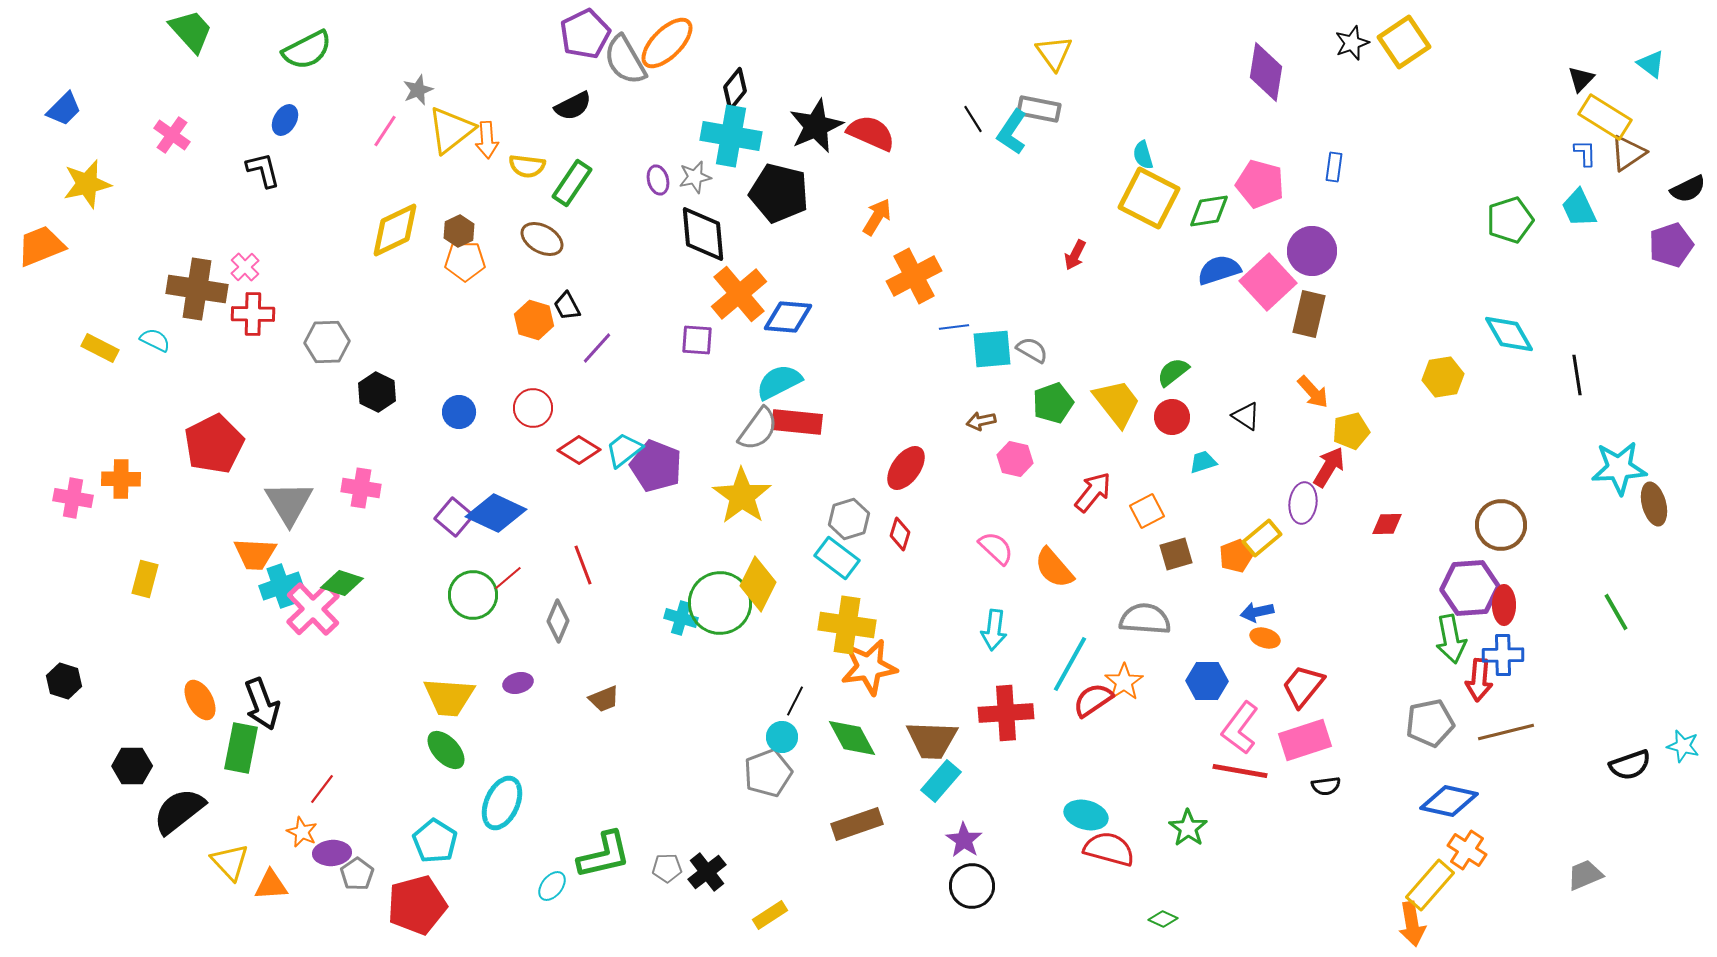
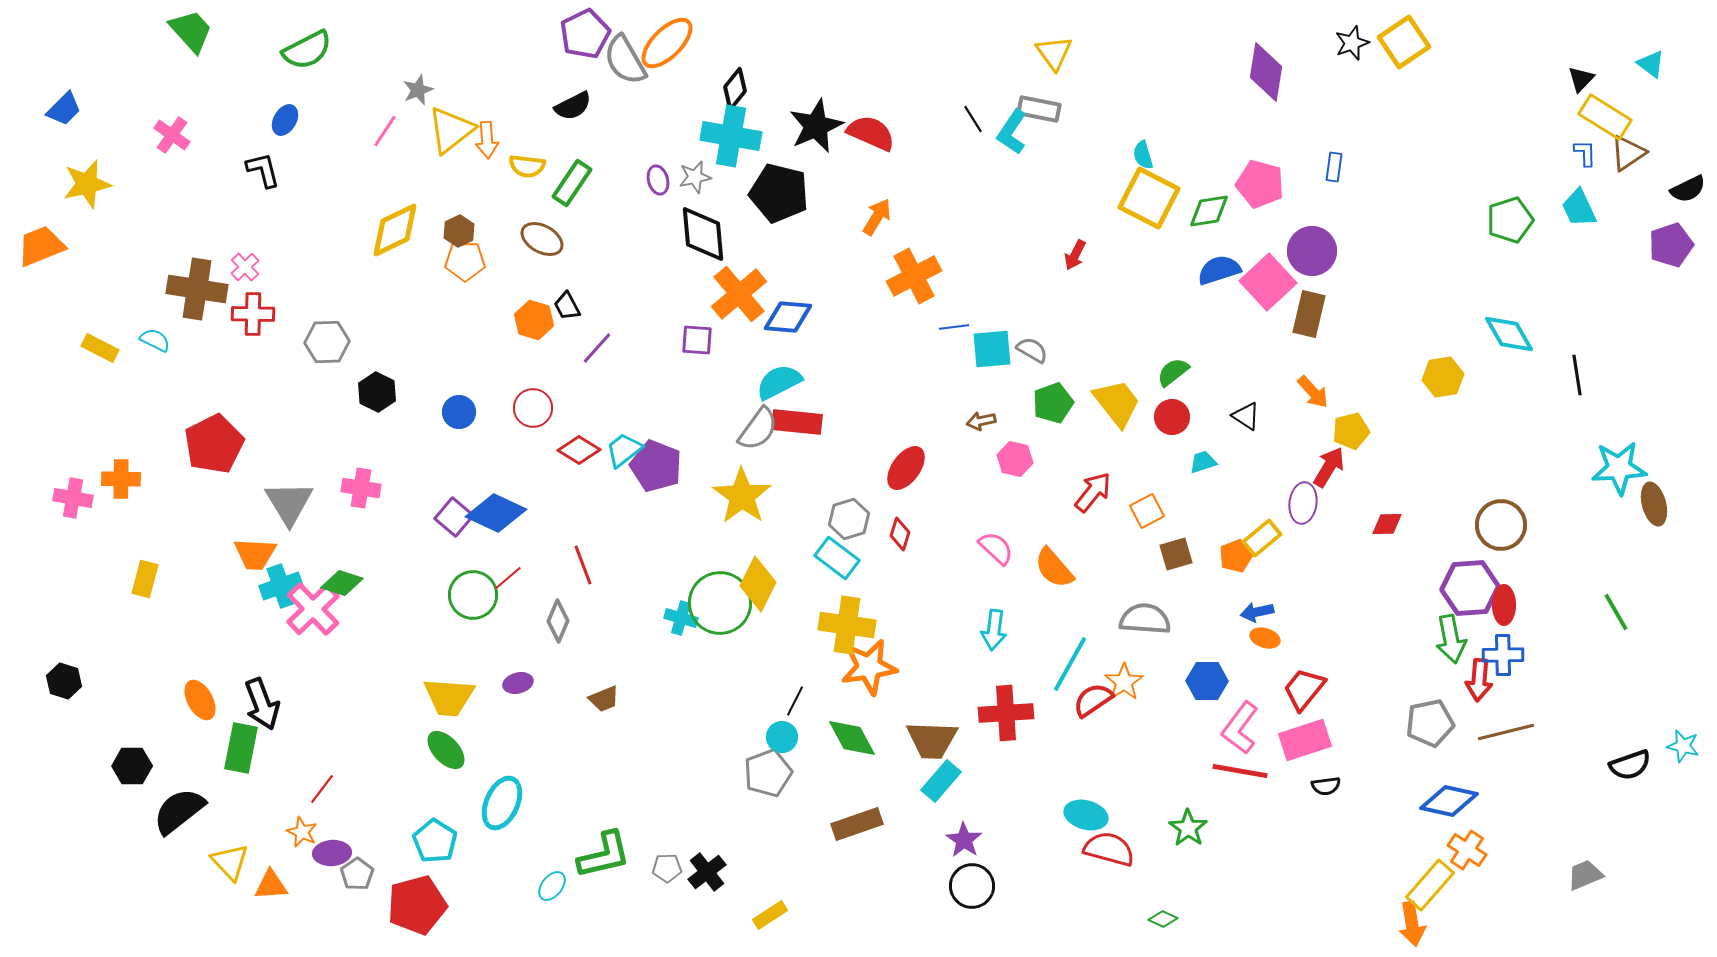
red trapezoid at (1303, 686): moved 1 px right, 3 px down
